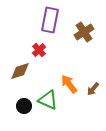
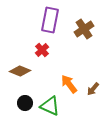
brown cross: moved 3 px up
red cross: moved 3 px right
brown diamond: rotated 40 degrees clockwise
green triangle: moved 2 px right, 6 px down
black circle: moved 1 px right, 3 px up
